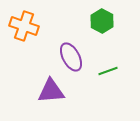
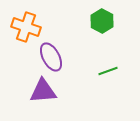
orange cross: moved 2 px right, 1 px down
purple ellipse: moved 20 px left
purple triangle: moved 8 px left
